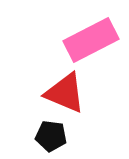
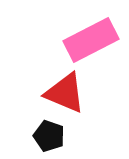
black pentagon: moved 2 px left; rotated 12 degrees clockwise
